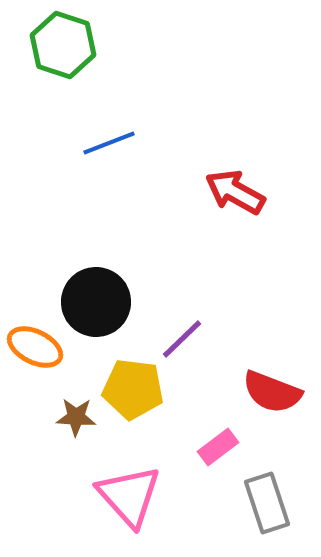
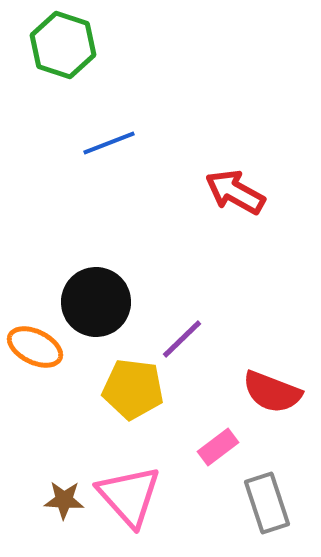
brown star: moved 12 px left, 83 px down
